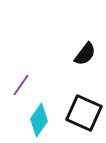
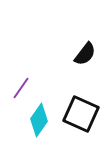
purple line: moved 3 px down
black square: moved 3 px left, 1 px down
